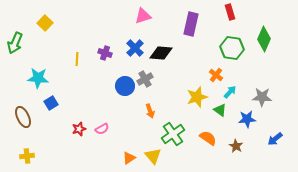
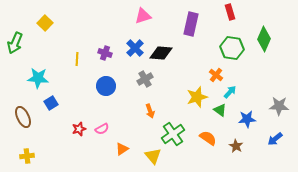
blue circle: moved 19 px left
gray star: moved 17 px right, 9 px down
orange triangle: moved 7 px left, 9 px up
